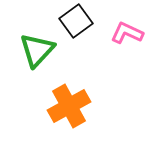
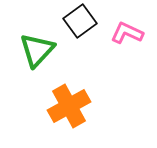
black square: moved 4 px right
